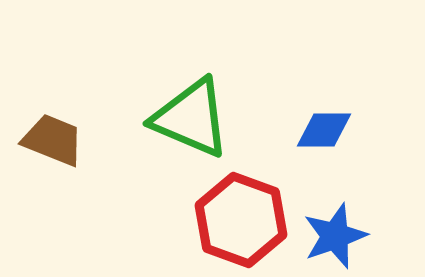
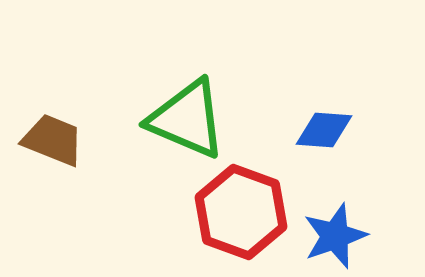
green triangle: moved 4 px left, 1 px down
blue diamond: rotated 4 degrees clockwise
red hexagon: moved 8 px up
